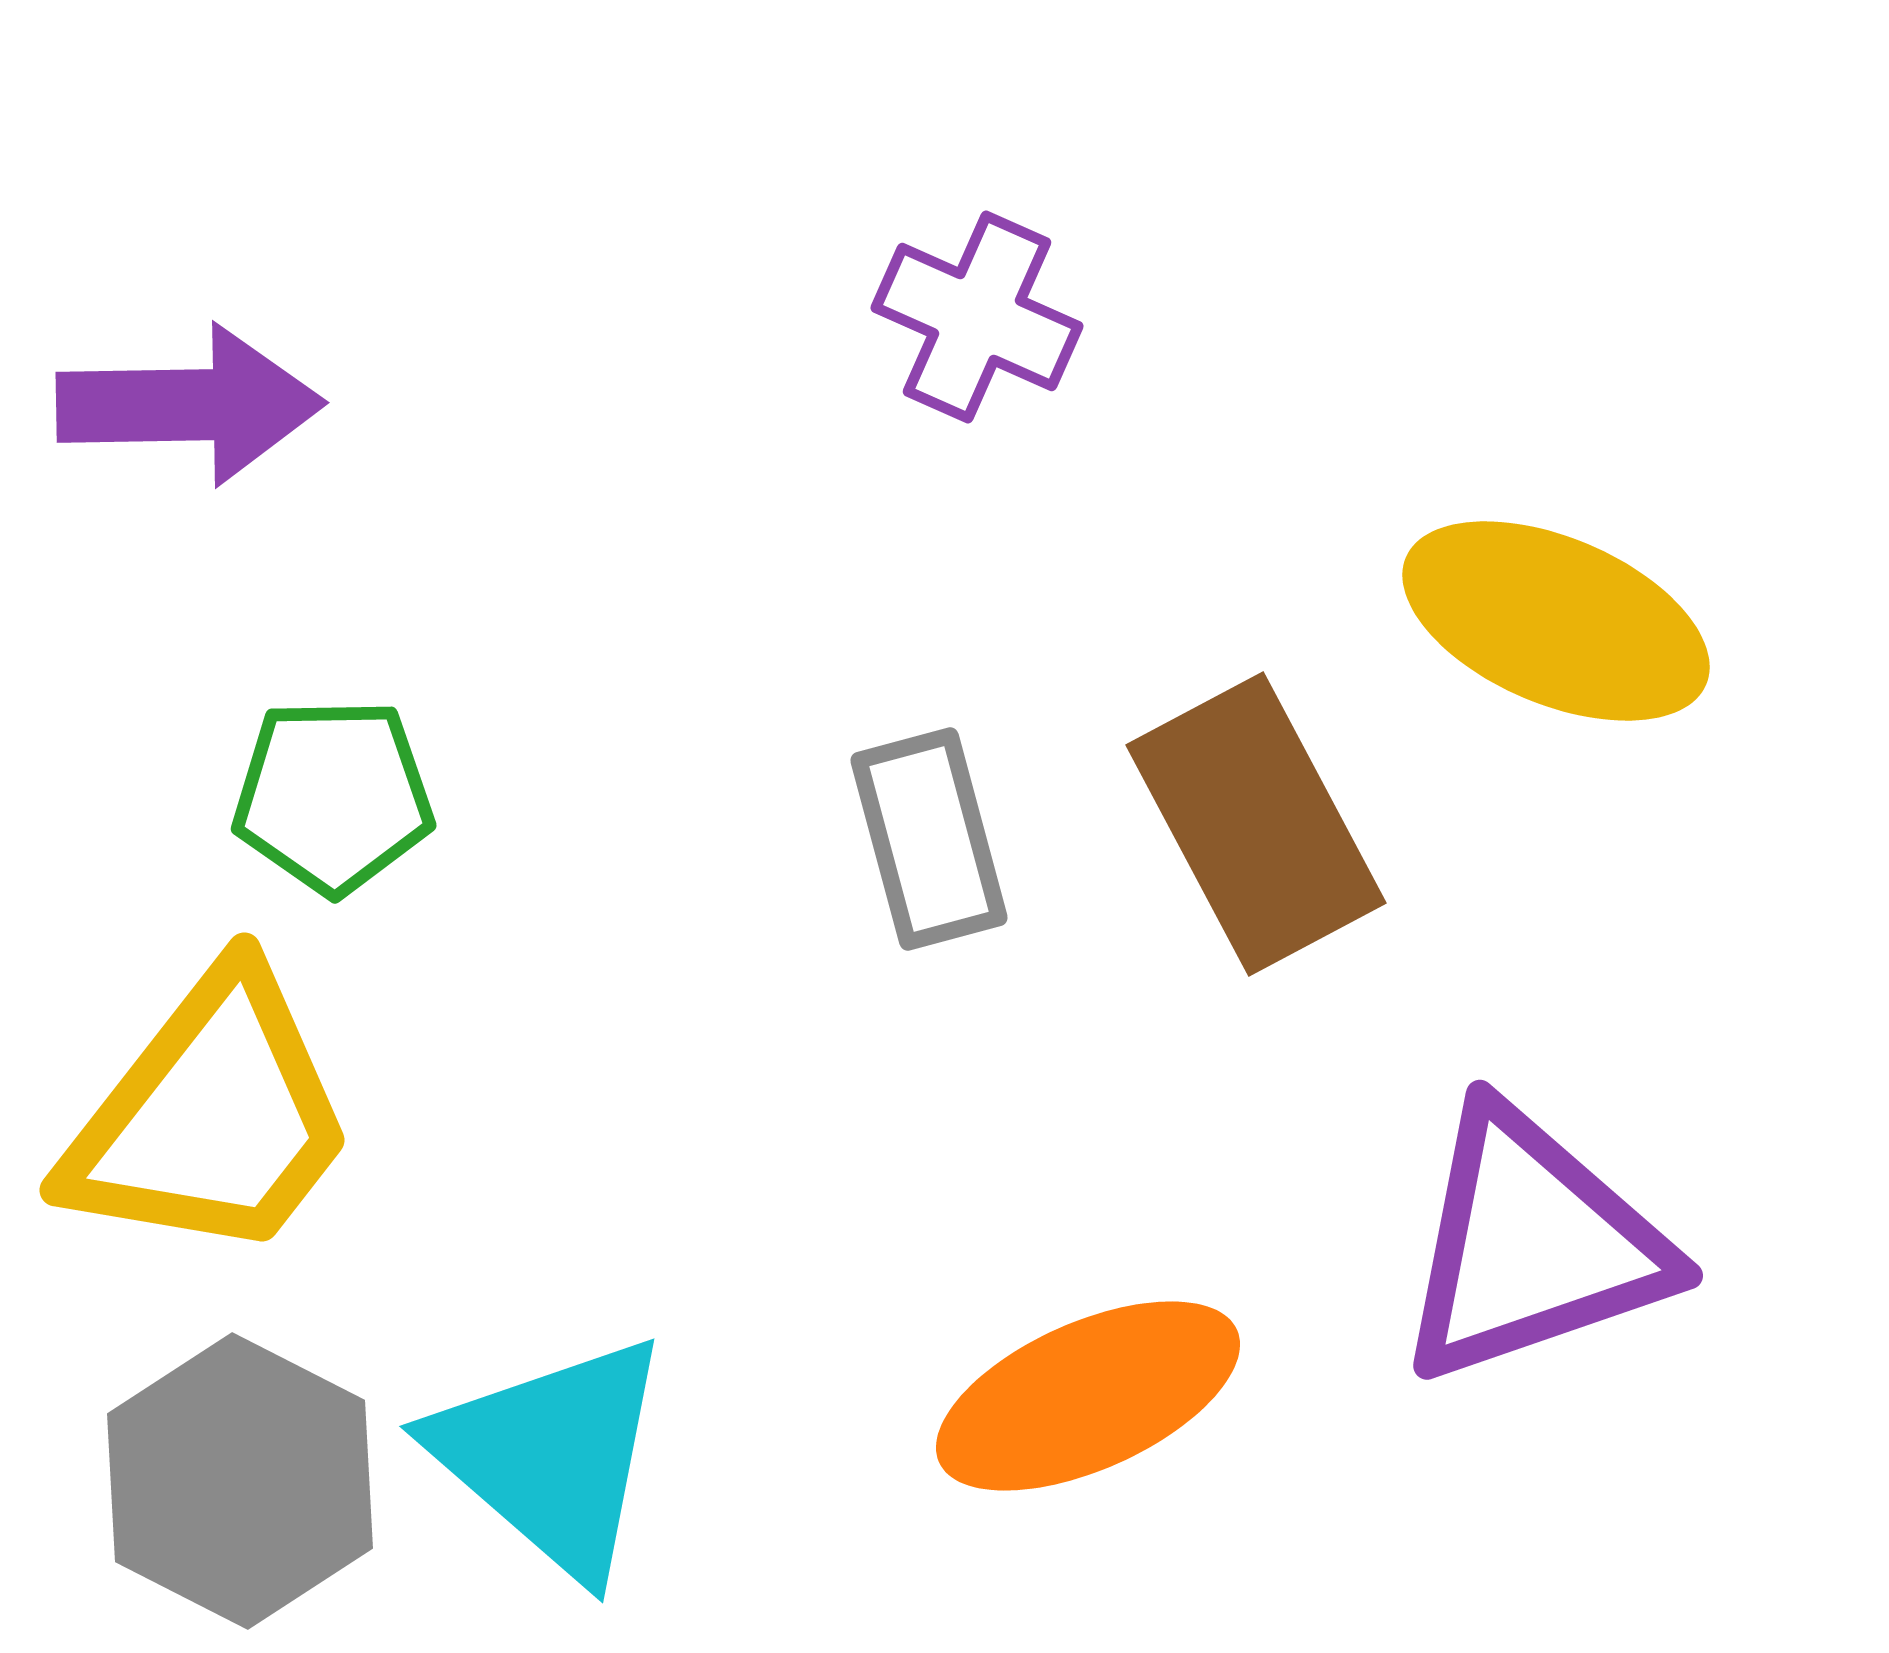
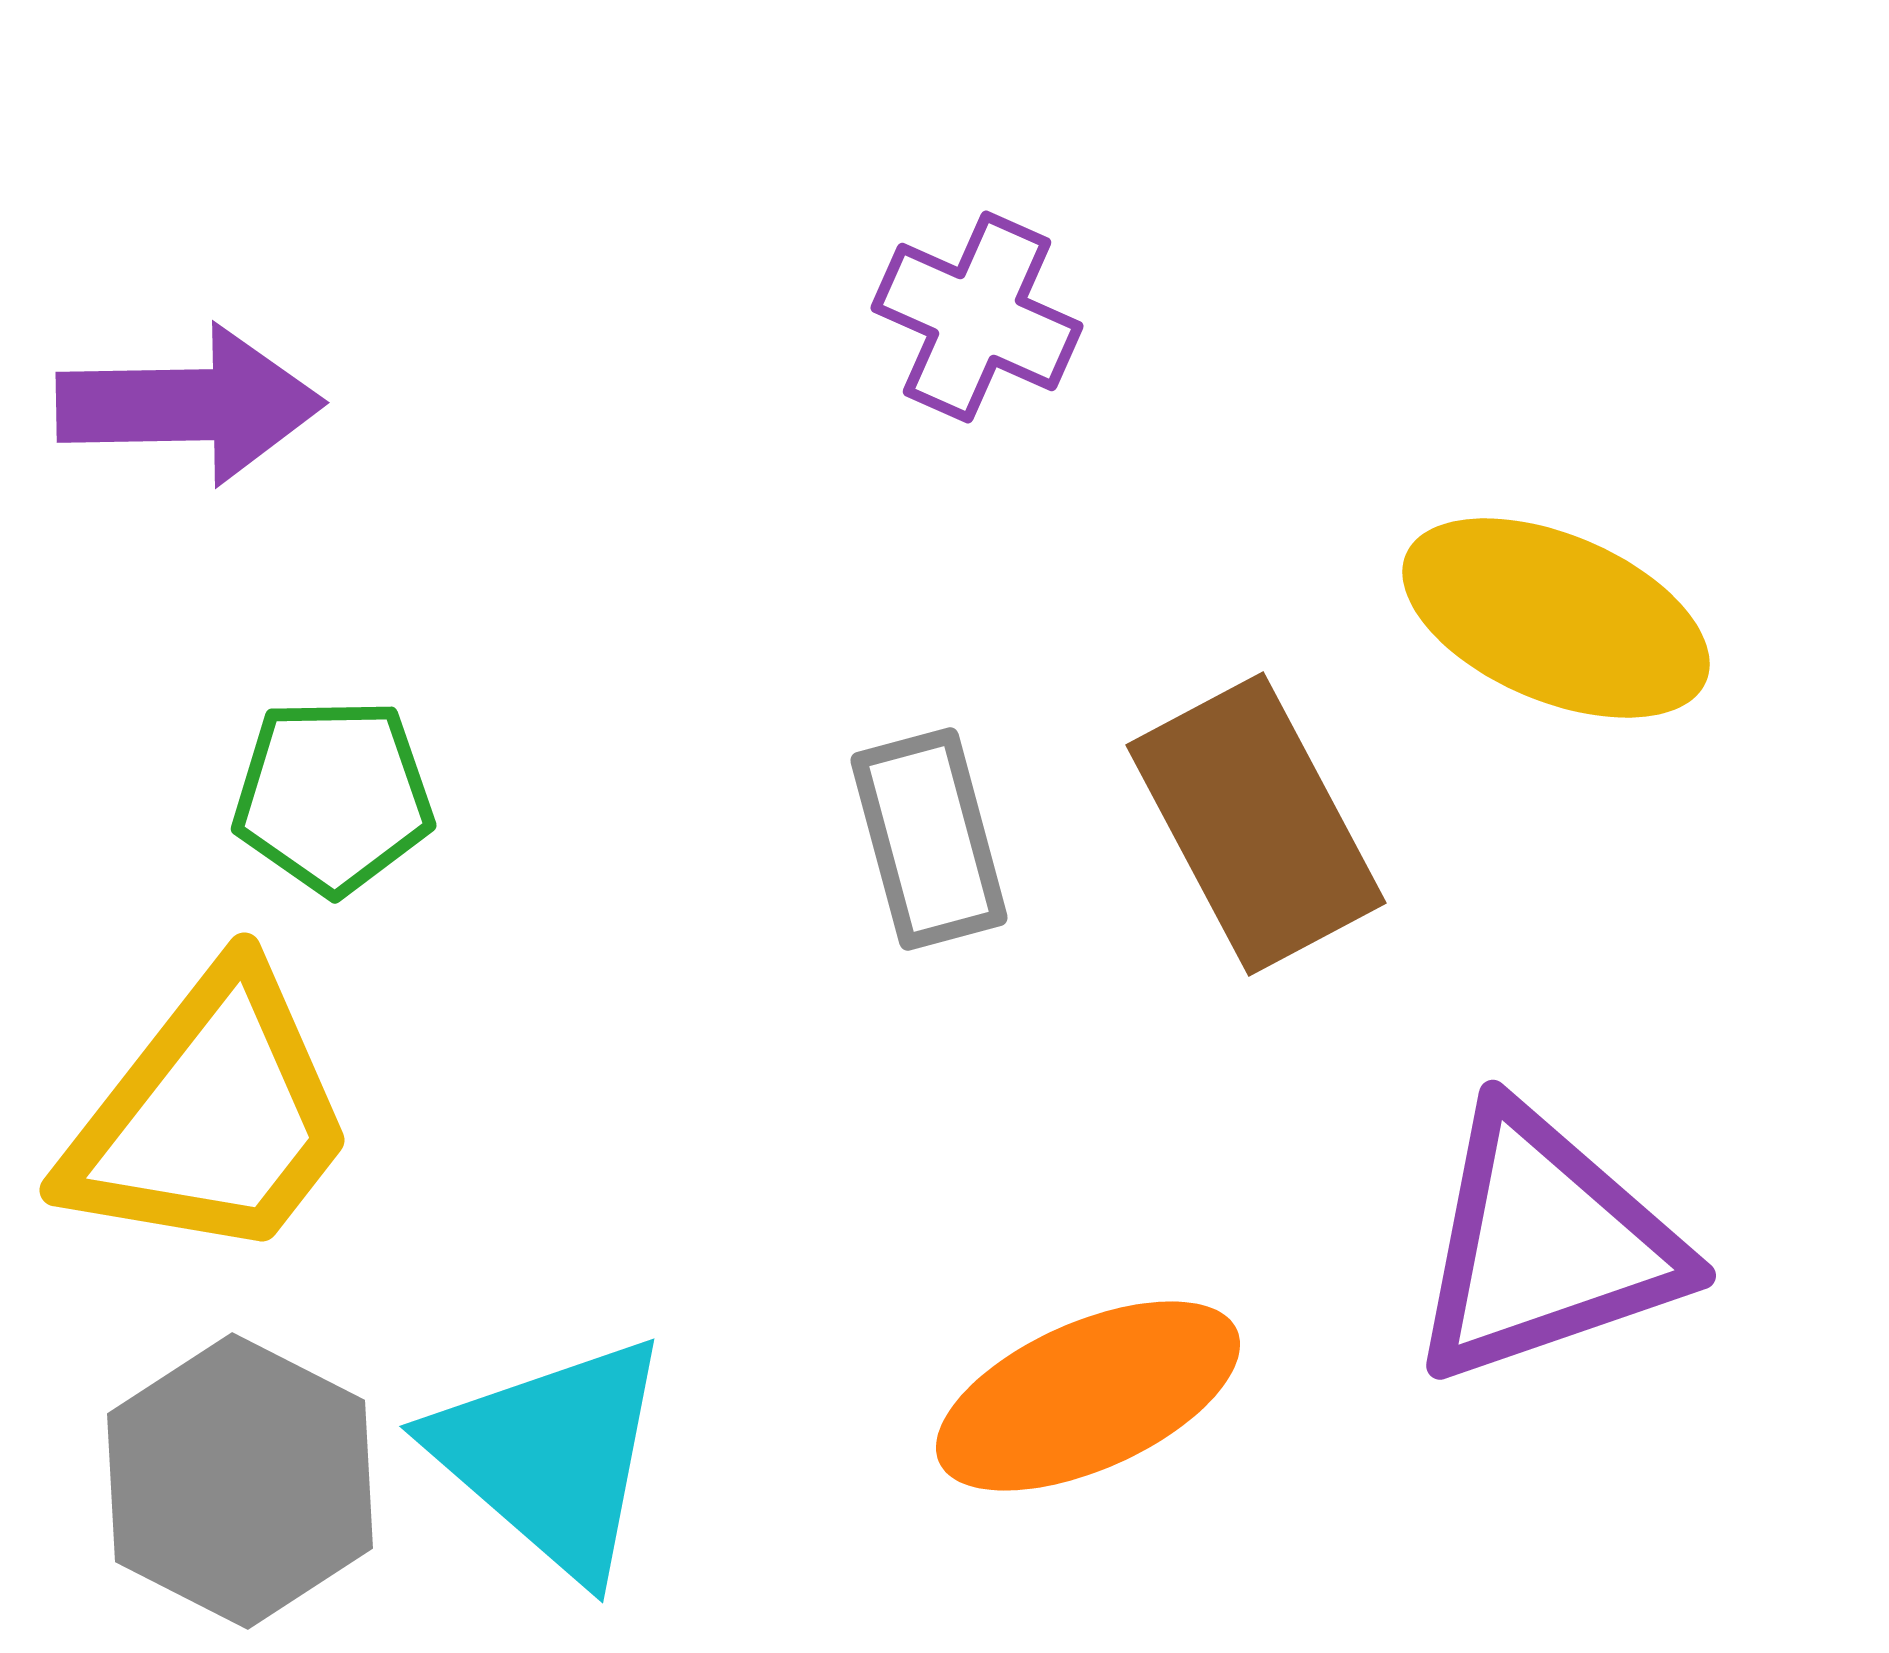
yellow ellipse: moved 3 px up
purple triangle: moved 13 px right
